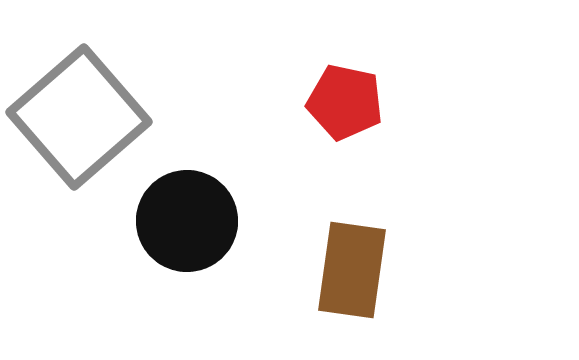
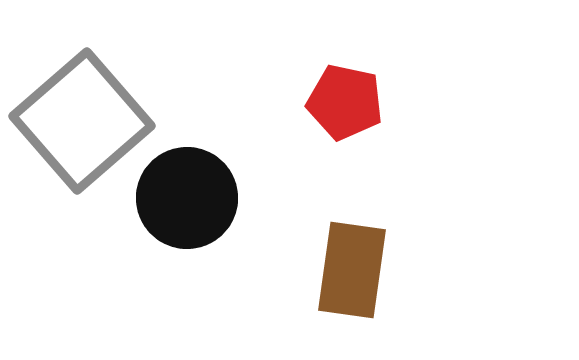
gray square: moved 3 px right, 4 px down
black circle: moved 23 px up
